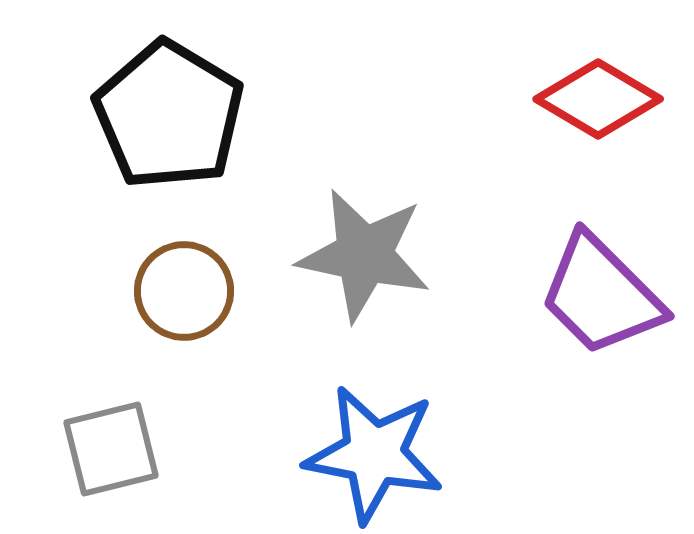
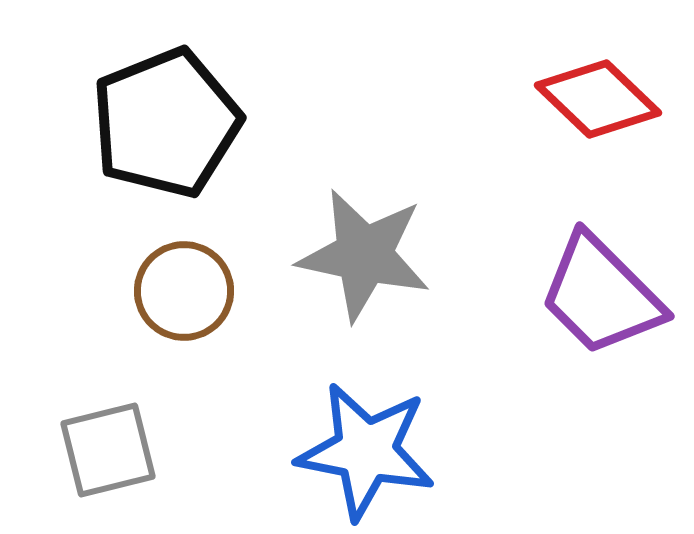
red diamond: rotated 13 degrees clockwise
black pentagon: moved 3 px left, 8 px down; rotated 19 degrees clockwise
gray square: moved 3 px left, 1 px down
blue star: moved 8 px left, 3 px up
